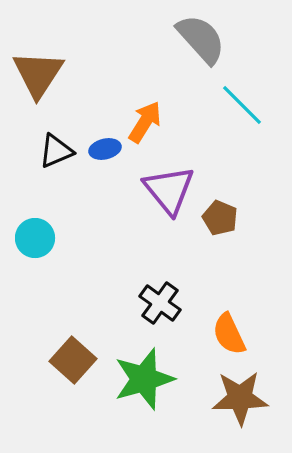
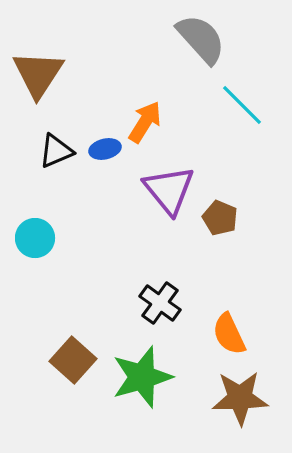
green star: moved 2 px left, 2 px up
